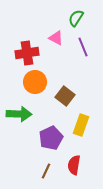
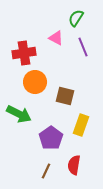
red cross: moved 3 px left
brown square: rotated 24 degrees counterclockwise
green arrow: rotated 25 degrees clockwise
purple pentagon: rotated 10 degrees counterclockwise
